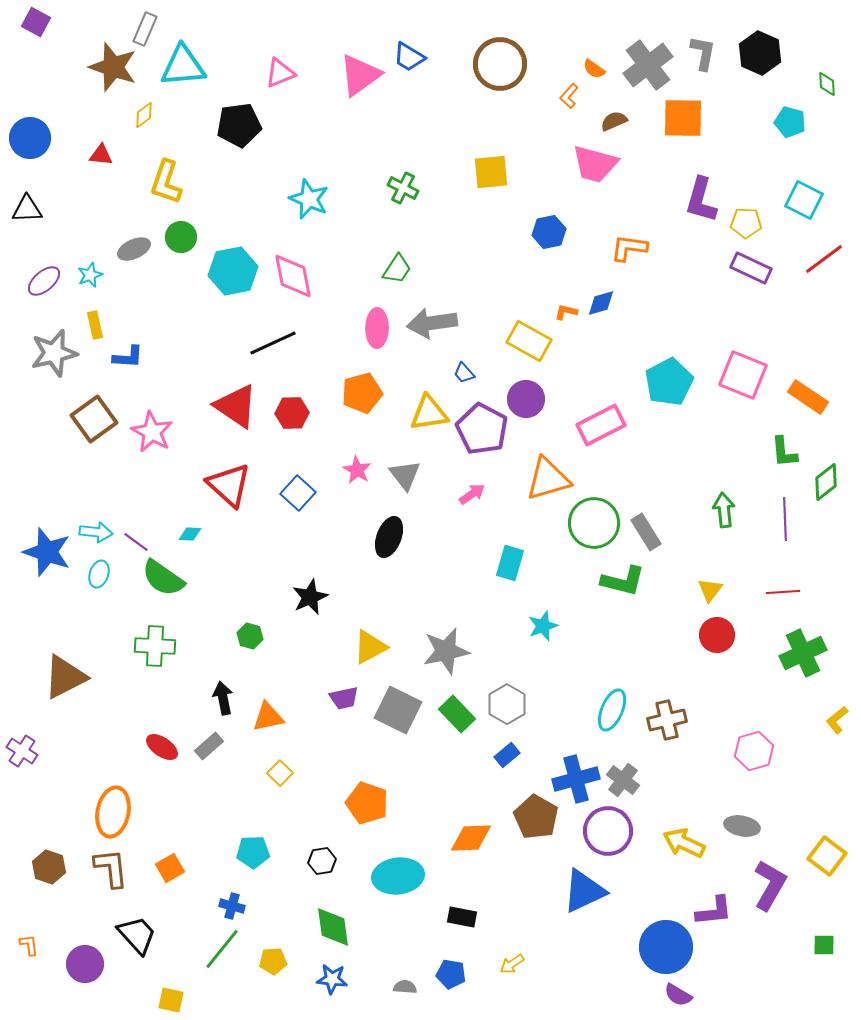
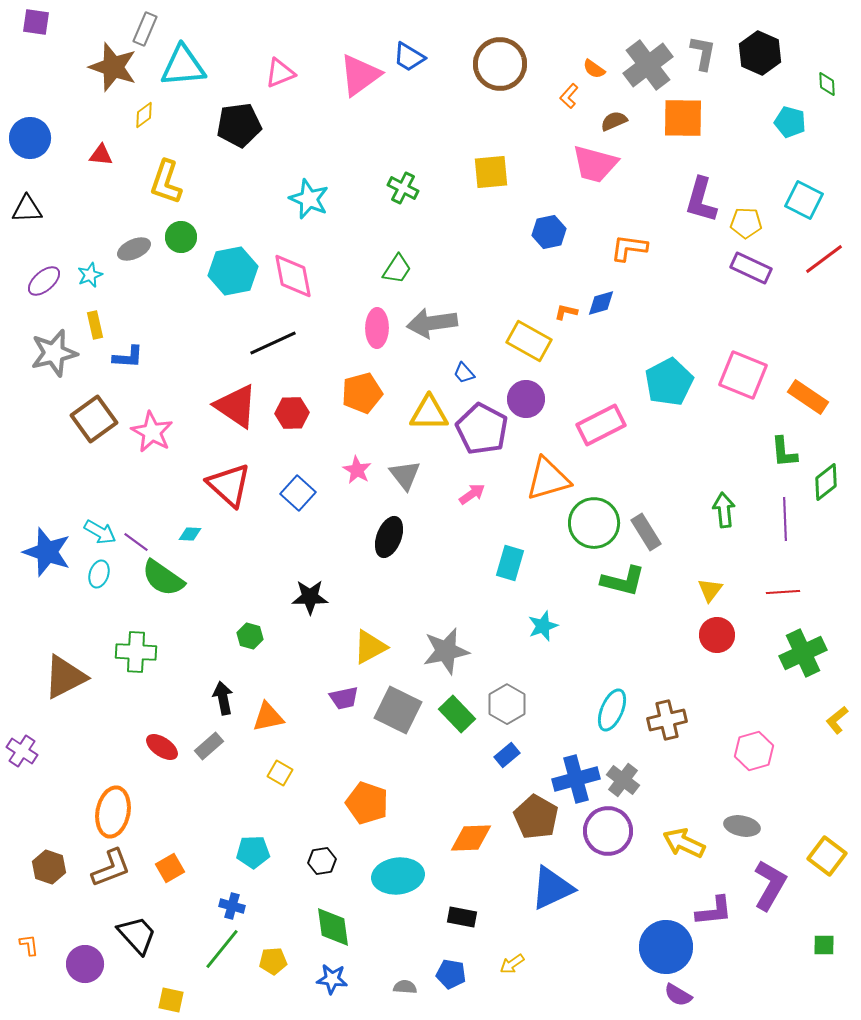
purple square at (36, 22): rotated 20 degrees counterclockwise
yellow triangle at (429, 413): rotated 9 degrees clockwise
cyan arrow at (96, 532): moved 4 px right; rotated 24 degrees clockwise
black star at (310, 597): rotated 24 degrees clockwise
green cross at (155, 646): moved 19 px left, 6 px down
yellow square at (280, 773): rotated 15 degrees counterclockwise
brown L-shape at (111, 868): rotated 75 degrees clockwise
blue triangle at (584, 891): moved 32 px left, 3 px up
